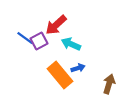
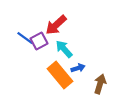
cyan arrow: moved 7 px left, 5 px down; rotated 24 degrees clockwise
brown arrow: moved 9 px left
